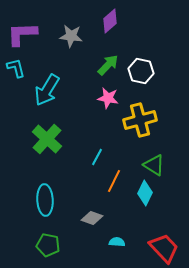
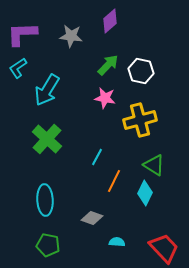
cyan L-shape: moved 2 px right; rotated 110 degrees counterclockwise
pink star: moved 3 px left
